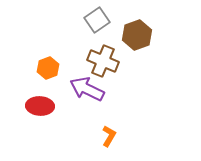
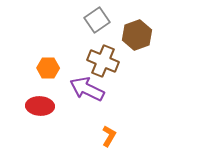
orange hexagon: rotated 20 degrees clockwise
